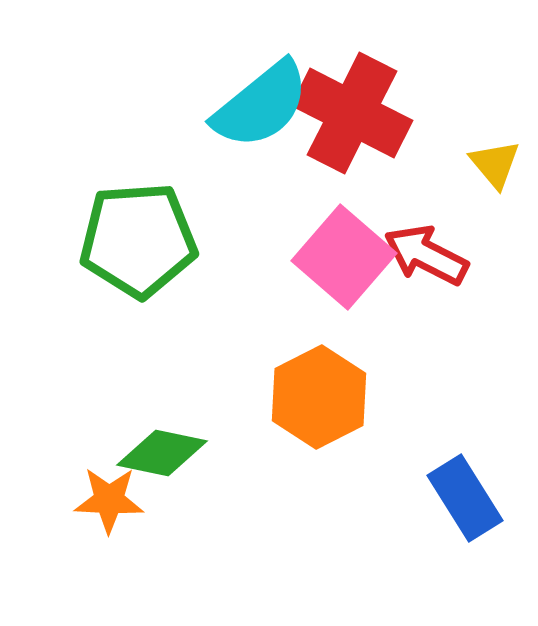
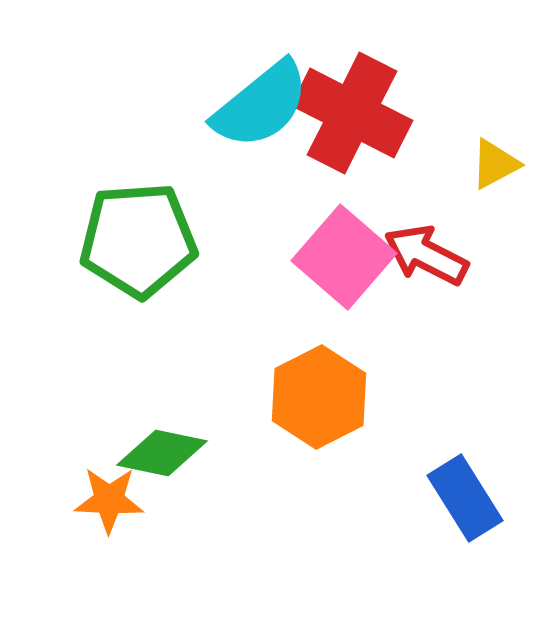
yellow triangle: rotated 42 degrees clockwise
